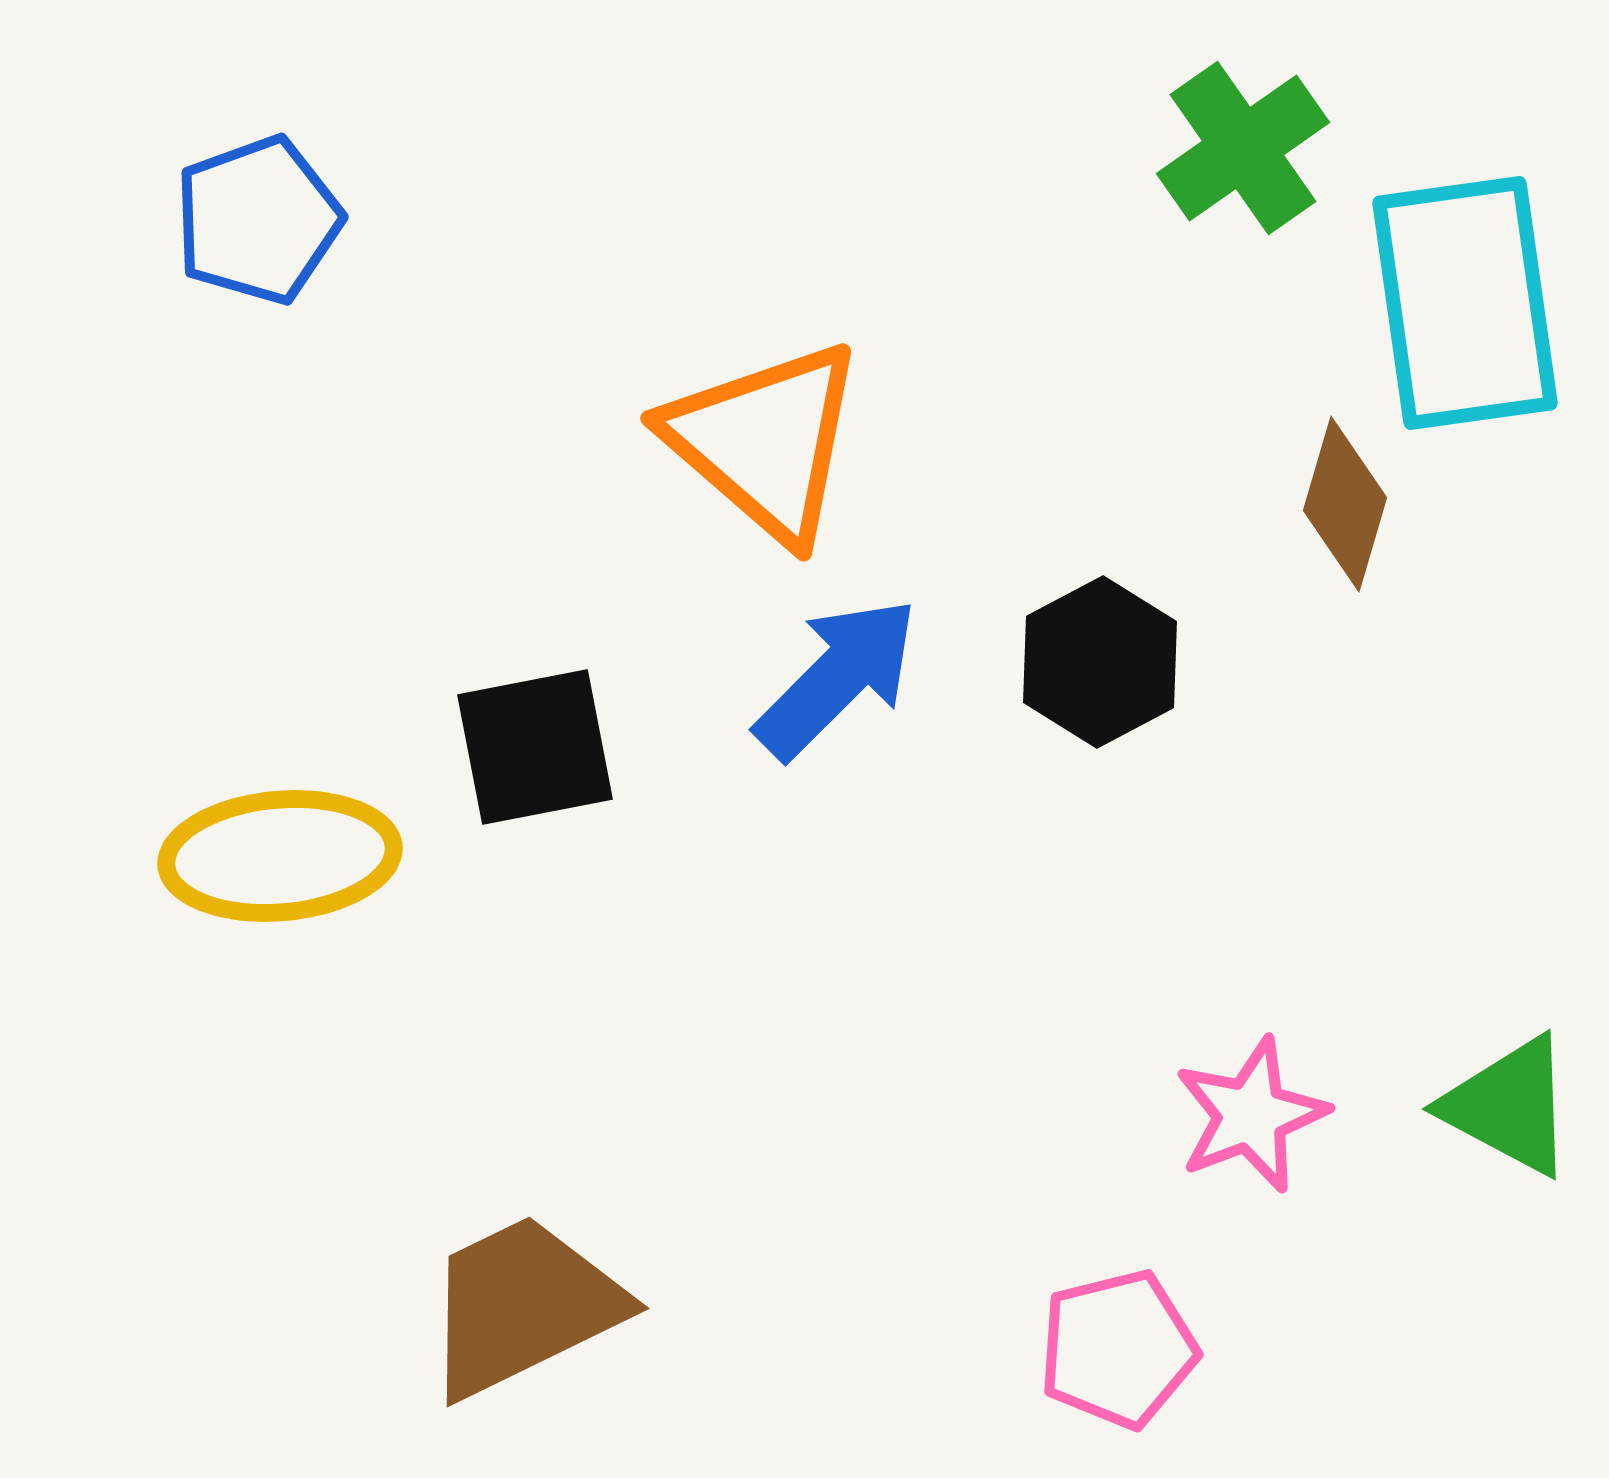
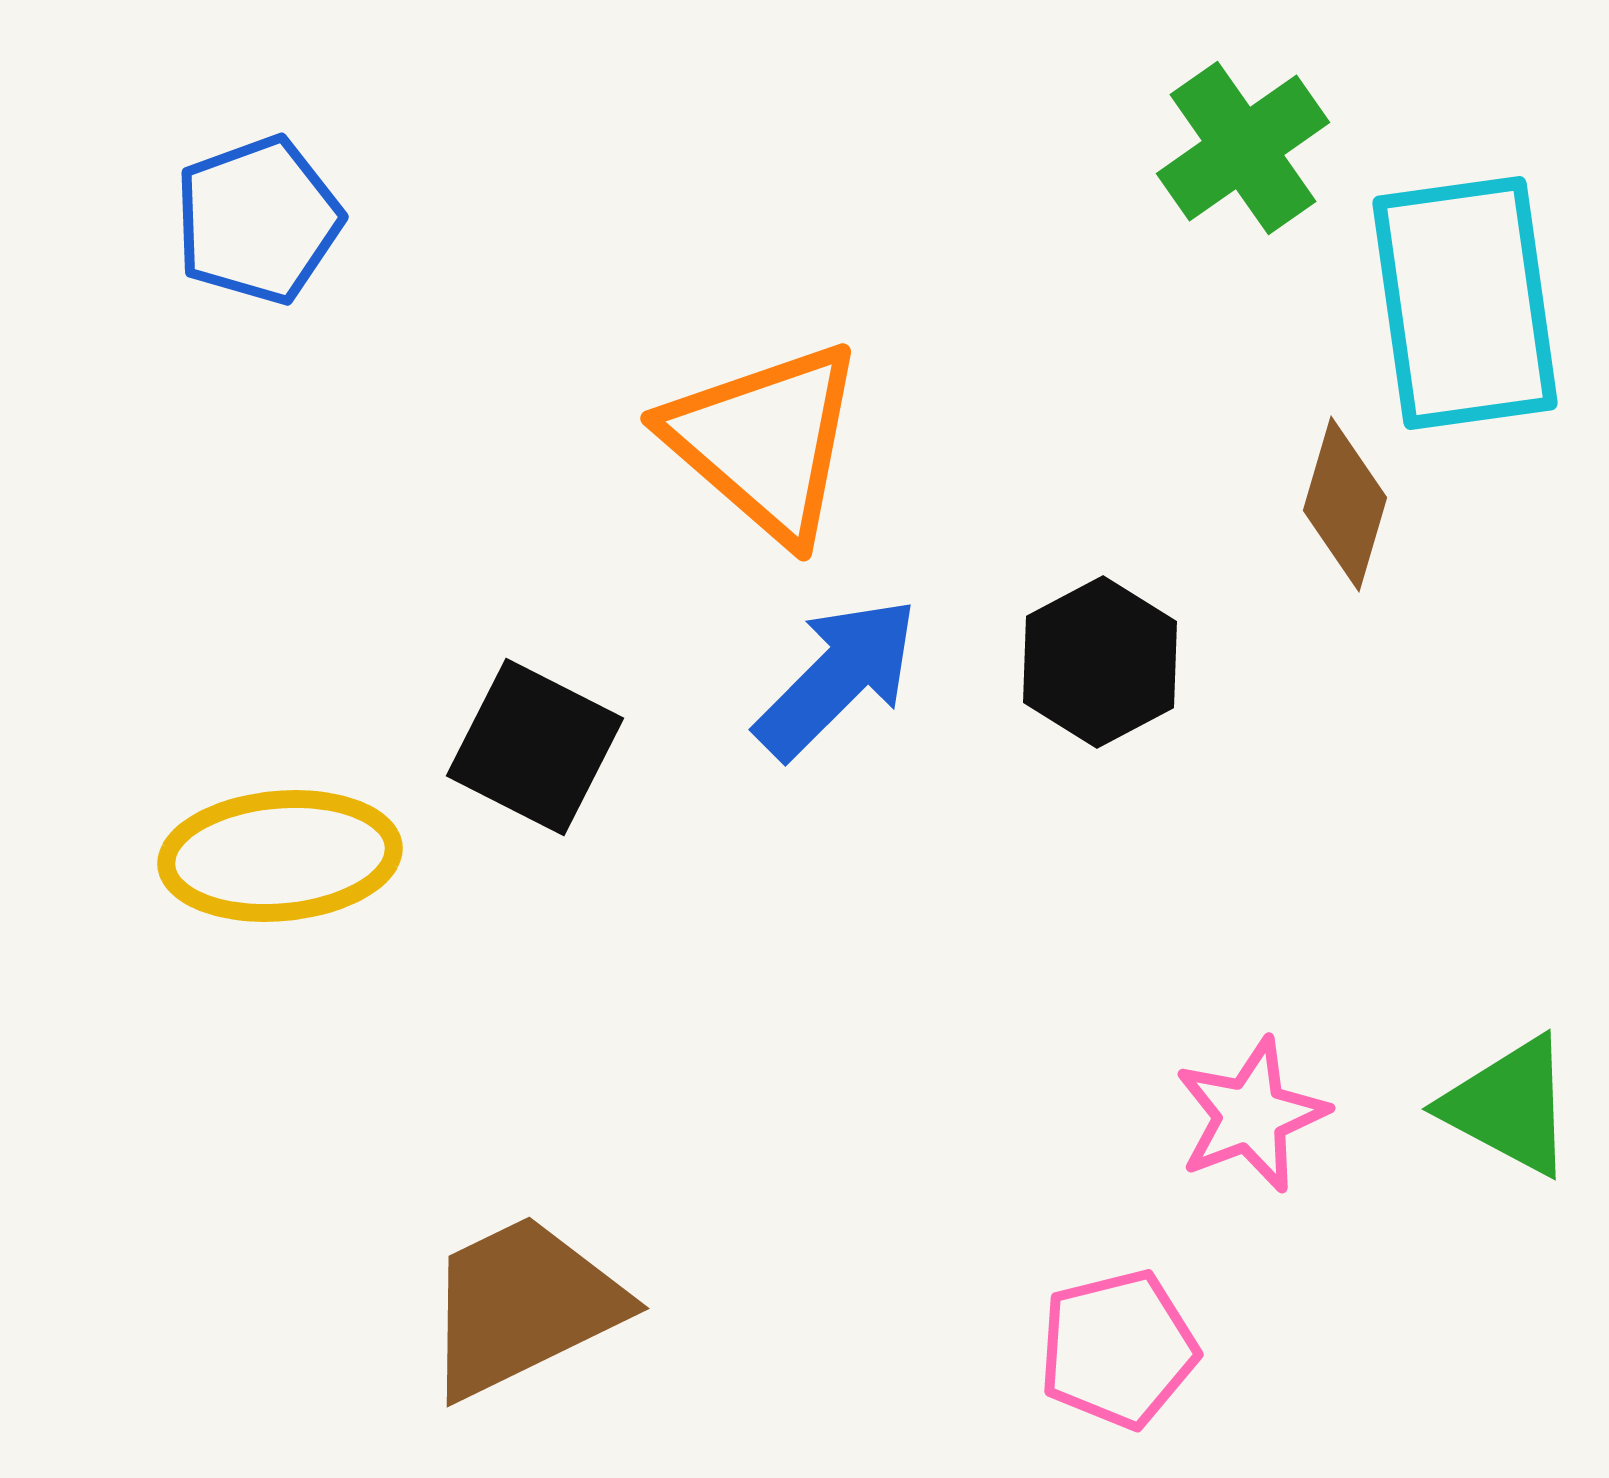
black square: rotated 38 degrees clockwise
